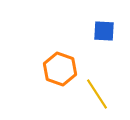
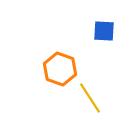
yellow line: moved 7 px left, 4 px down
